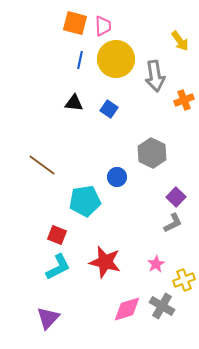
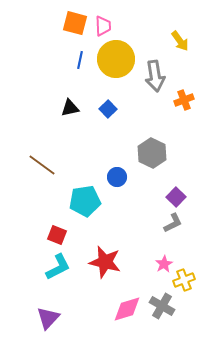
black triangle: moved 4 px left, 5 px down; rotated 18 degrees counterclockwise
blue square: moved 1 px left; rotated 12 degrees clockwise
pink star: moved 8 px right
